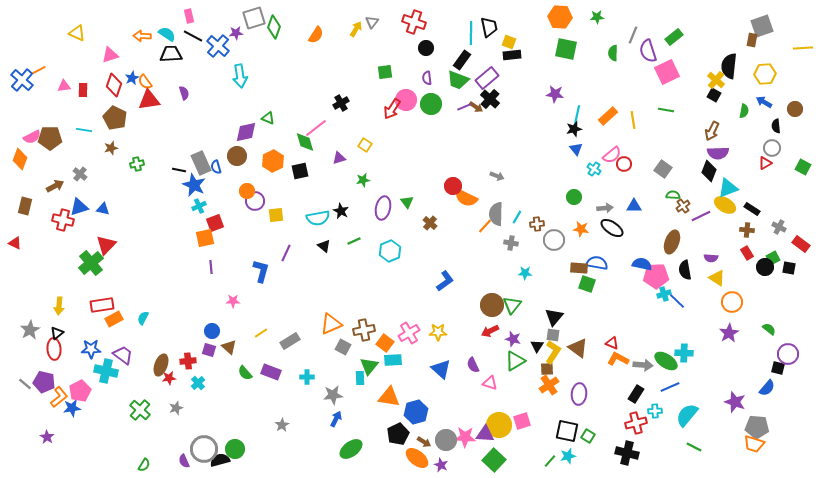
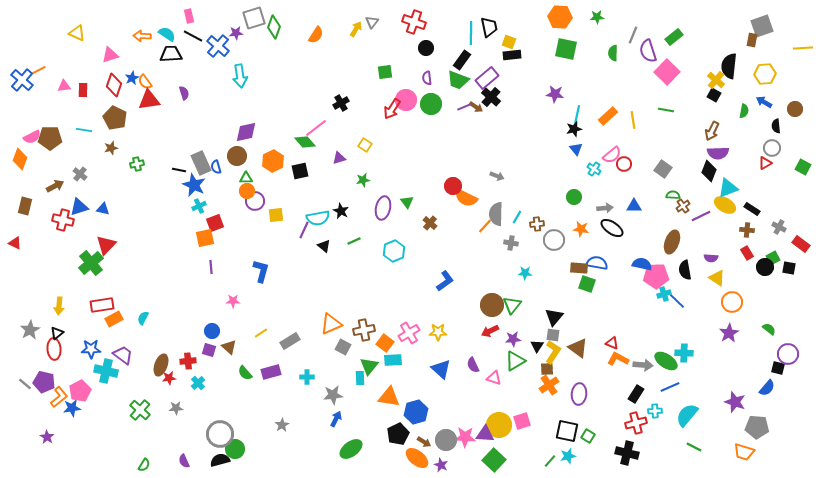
pink square at (667, 72): rotated 20 degrees counterclockwise
black cross at (490, 99): moved 1 px right, 2 px up
green triangle at (268, 118): moved 22 px left, 60 px down; rotated 24 degrees counterclockwise
green diamond at (305, 142): rotated 25 degrees counterclockwise
cyan hexagon at (390, 251): moved 4 px right
purple line at (286, 253): moved 18 px right, 23 px up
purple star at (513, 339): rotated 21 degrees counterclockwise
purple rectangle at (271, 372): rotated 36 degrees counterclockwise
pink triangle at (490, 383): moved 4 px right, 5 px up
gray star at (176, 408): rotated 16 degrees clockwise
orange trapezoid at (754, 444): moved 10 px left, 8 px down
gray circle at (204, 449): moved 16 px right, 15 px up
